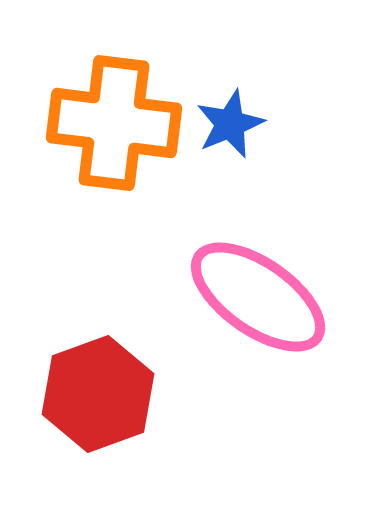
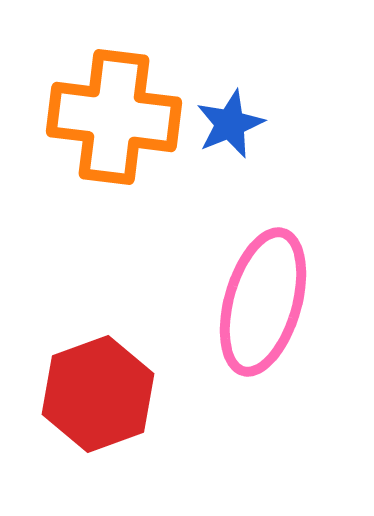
orange cross: moved 6 px up
pink ellipse: moved 5 px right, 5 px down; rotated 71 degrees clockwise
